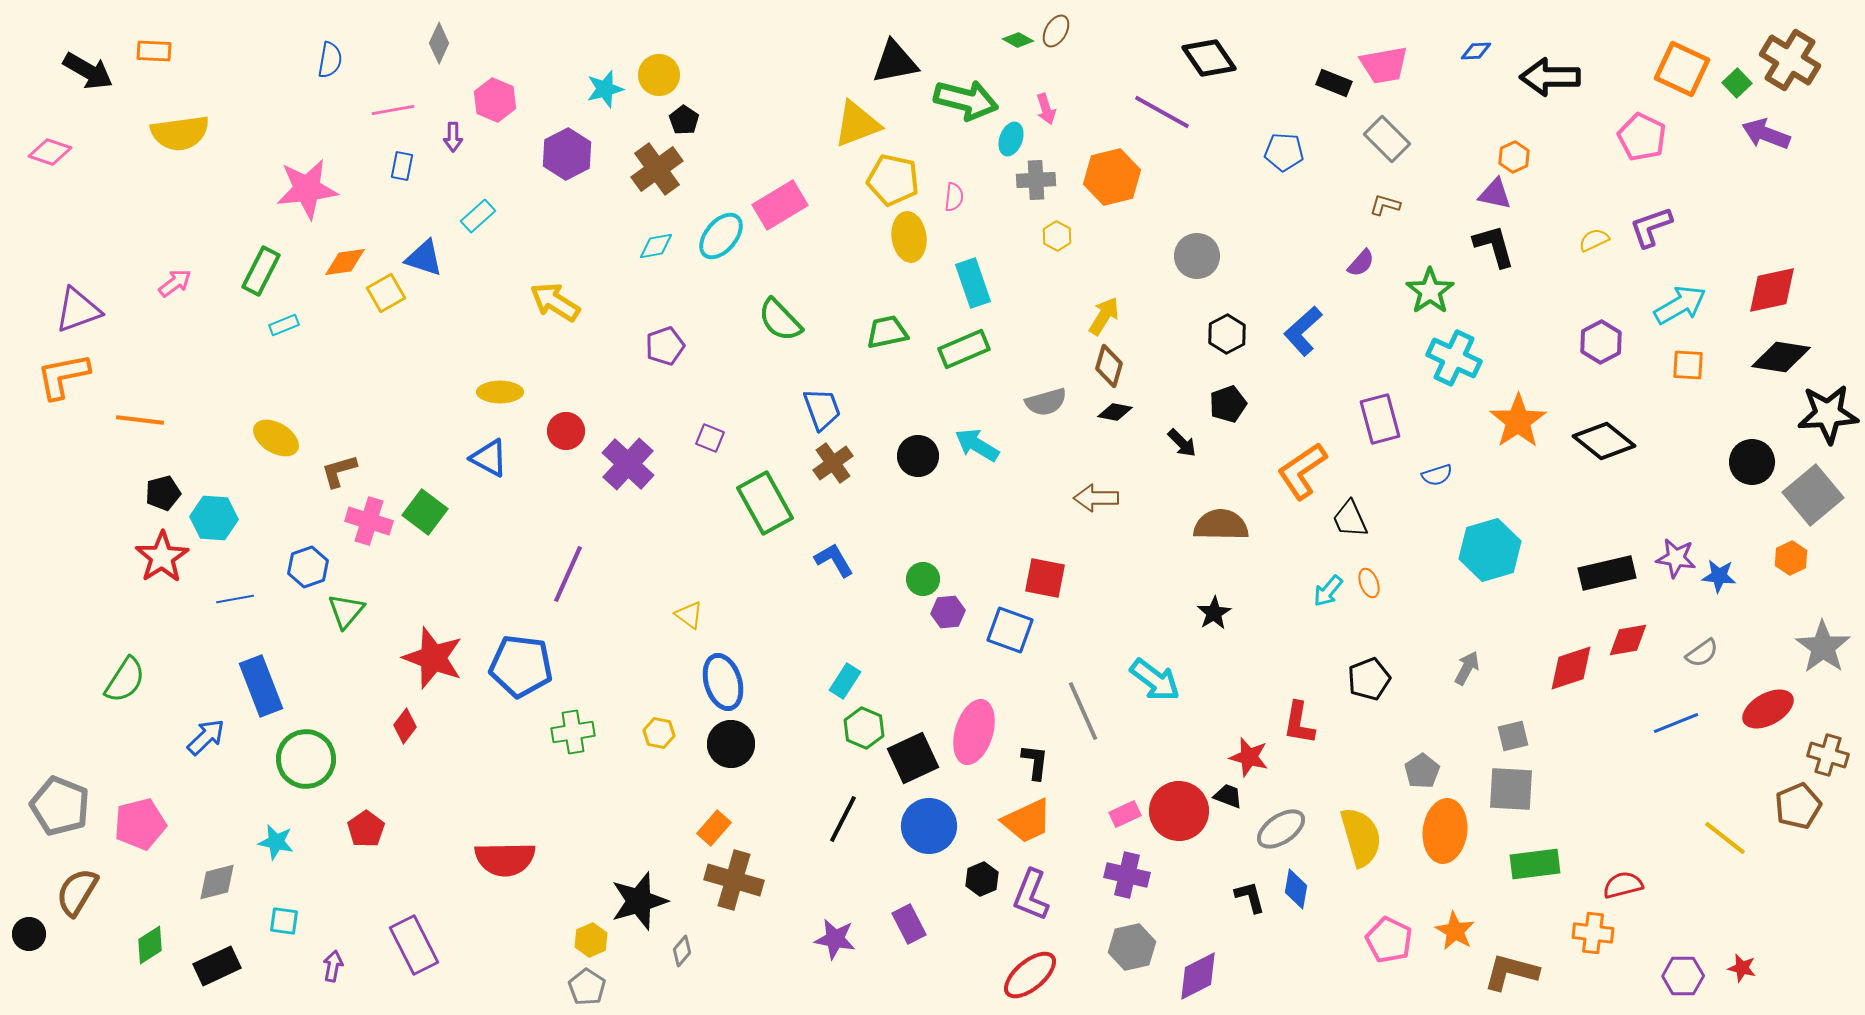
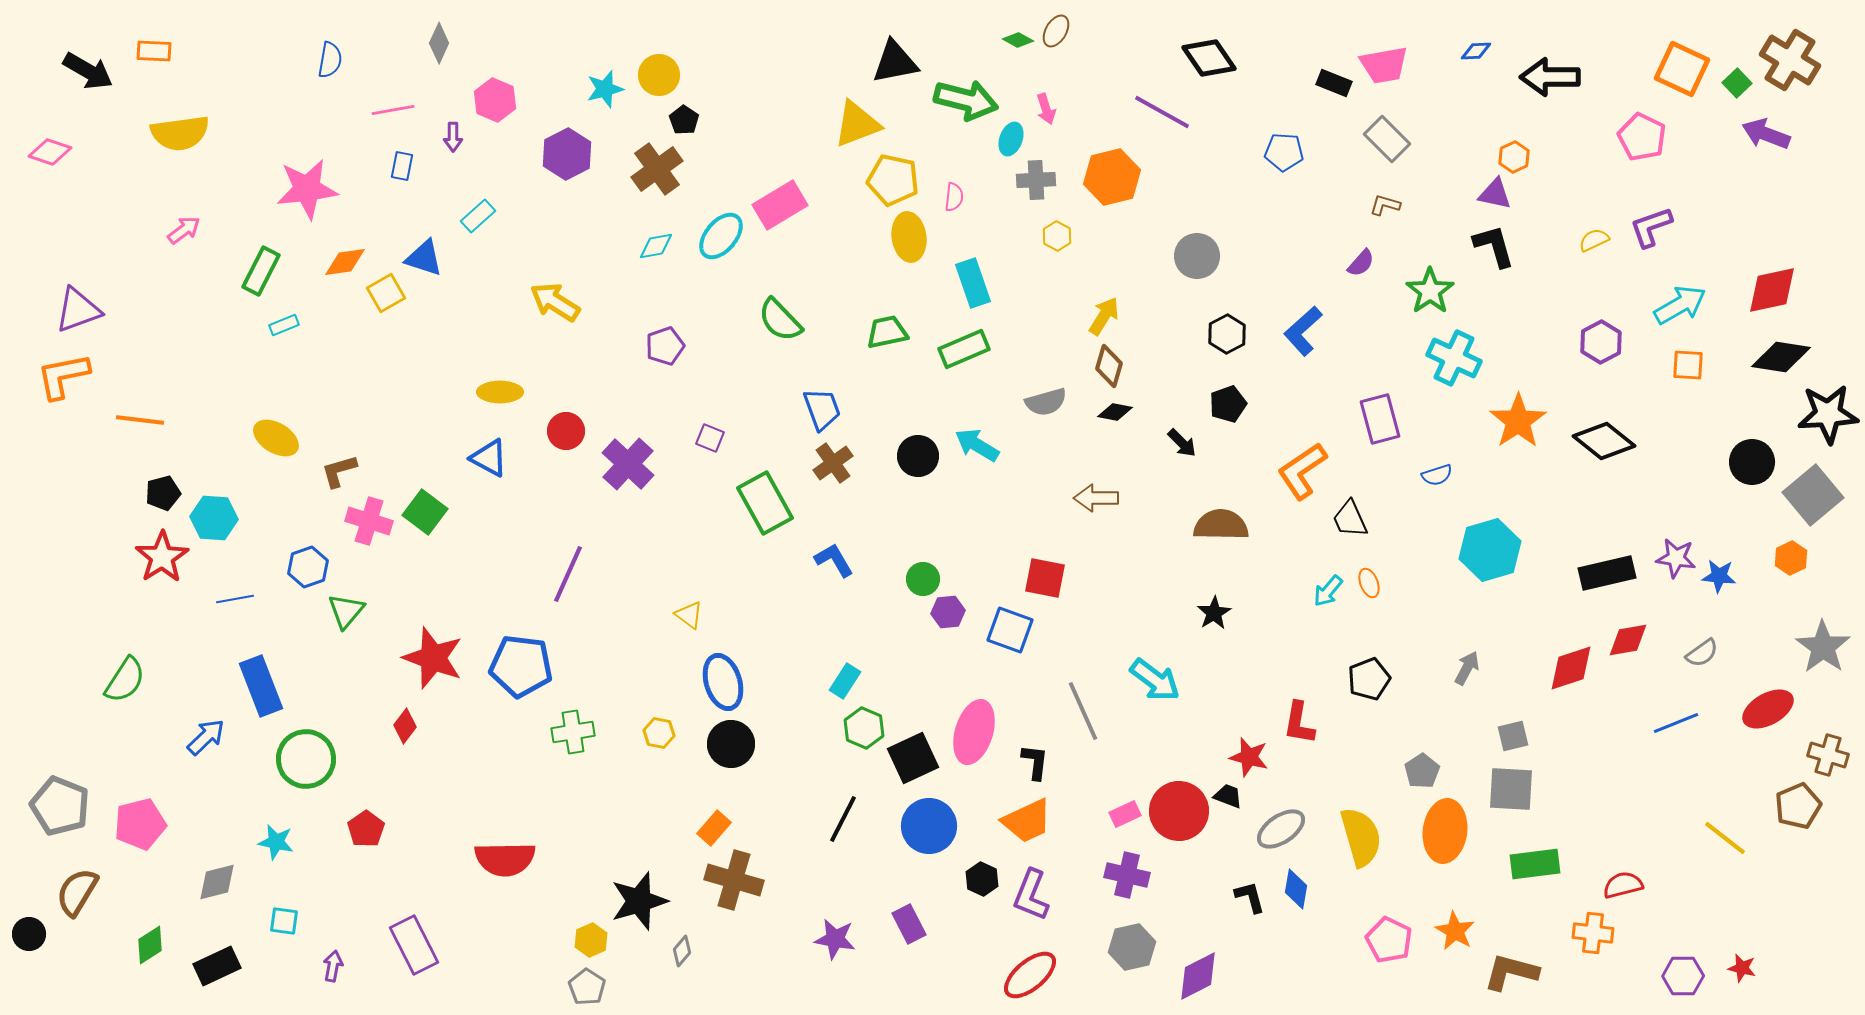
pink arrow at (175, 283): moved 9 px right, 53 px up
black hexagon at (982, 879): rotated 12 degrees counterclockwise
